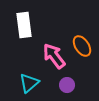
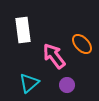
white rectangle: moved 1 px left, 5 px down
orange ellipse: moved 2 px up; rotated 10 degrees counterclockwise
